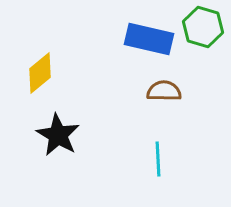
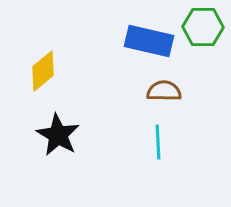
green hexagon: rotated 15 degrees counterclockwise
blue rectangle: moved 2 px down
yellow diamond: moved 3 px right, 2 px up
cyan line: moved 17 px up
